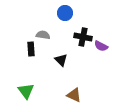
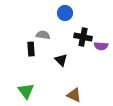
purple semicircle: rotated 24 degrees counterclockwise
